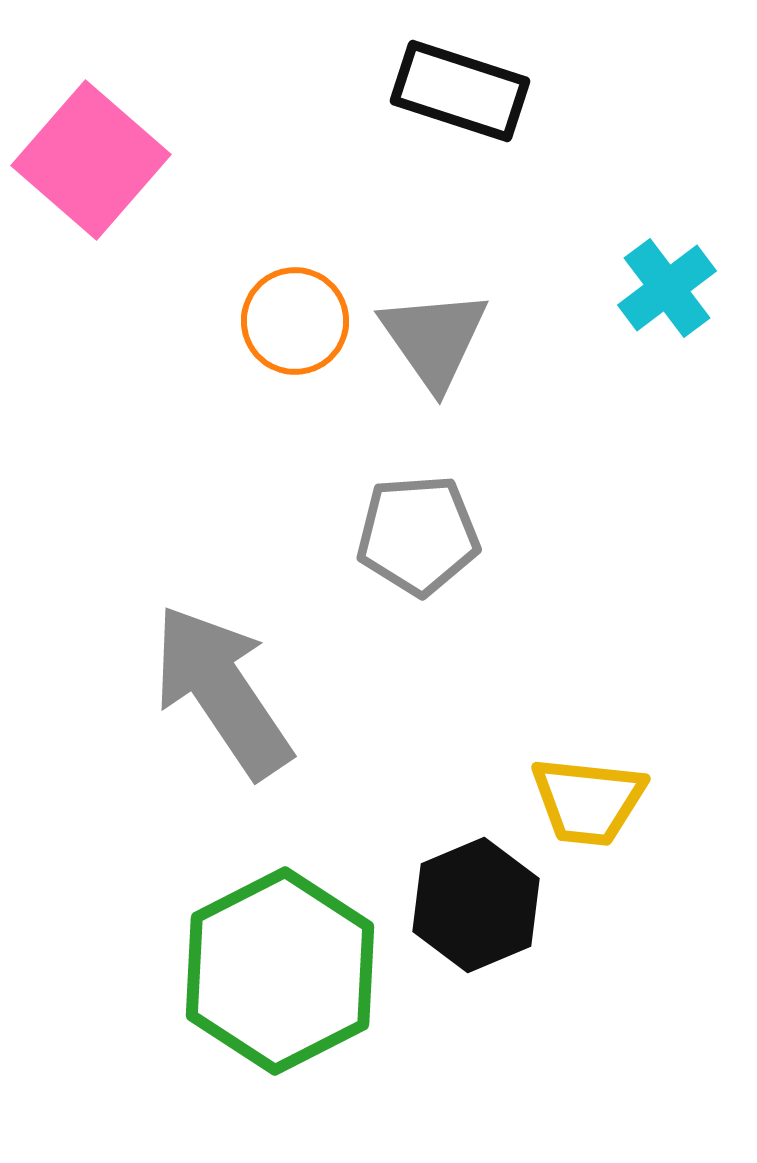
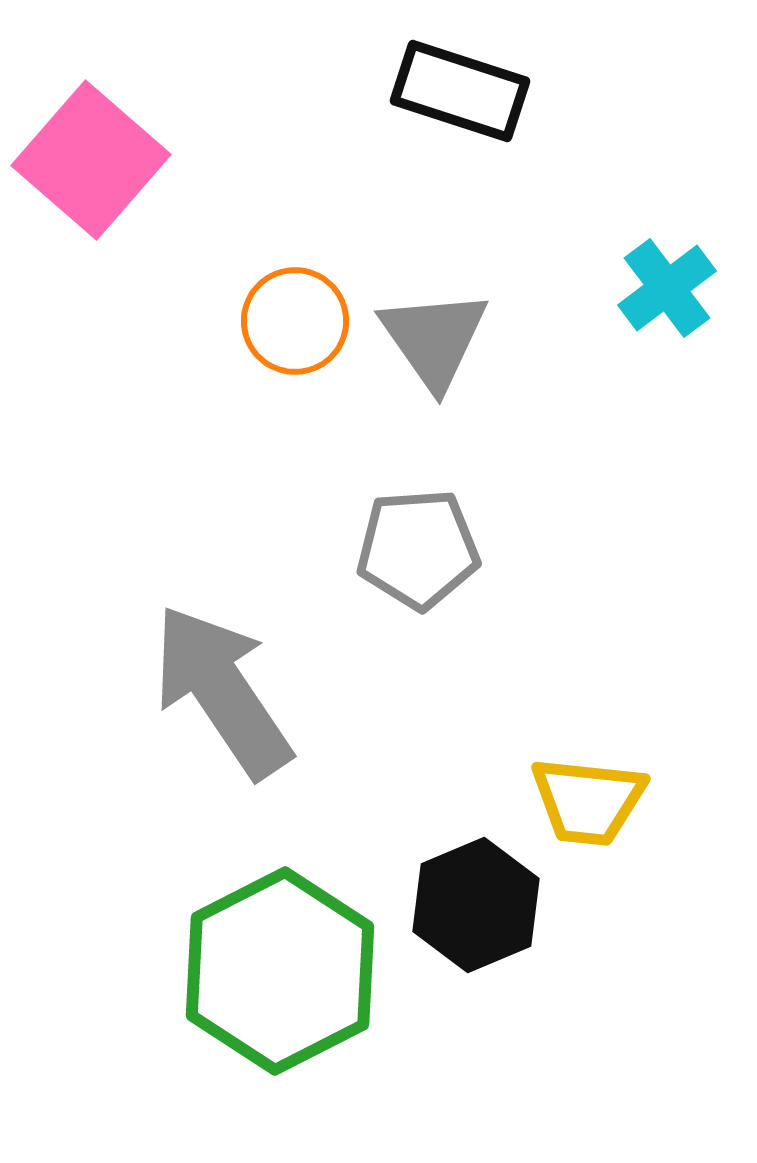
gray pentagon: moved 14 px down
